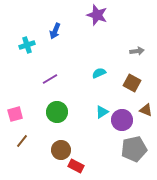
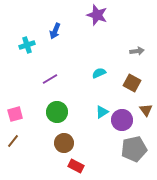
brown triangle: rotated 32 degrees clockwise
brown line: moved 9 px left
brown circle: moved 3 px right, 7 px up
